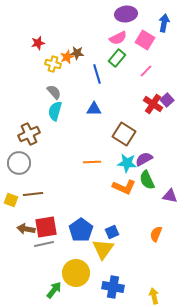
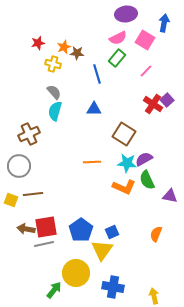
orange star: moved 3 px left, 10 px up
gray circle: moved 3 px down
yellow triangle: moved 1 px left, 1 px down
